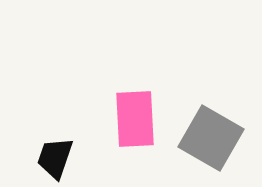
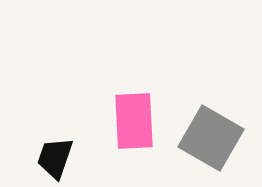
pink rectangle: moved 1 px left, 2 px down
